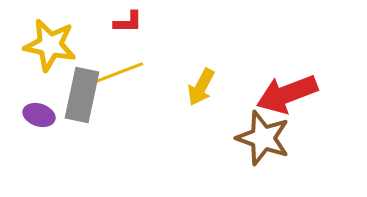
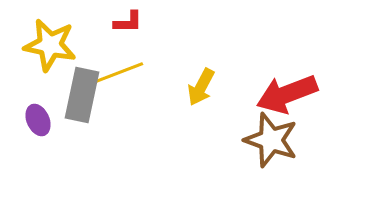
purple ellipse: moved 1 px left, 5 px down; rotated 48 degrees clockwise
brown star: moved 8 px right, 2 px down
